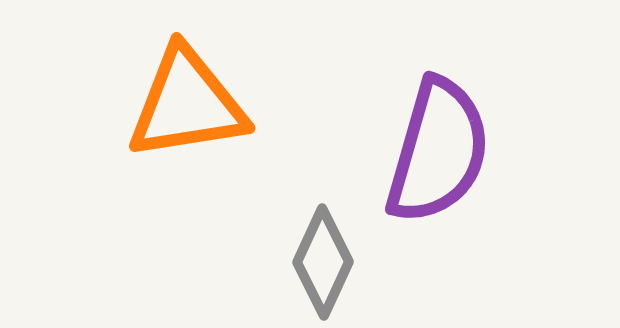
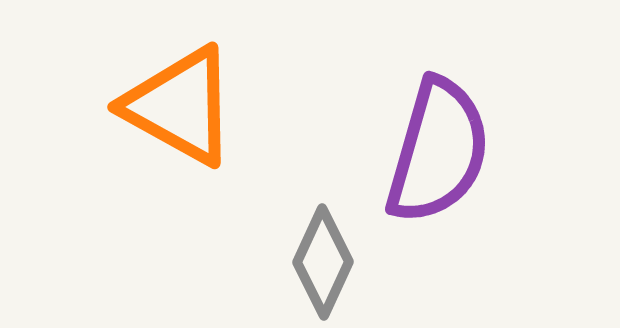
orange triangle: moved 7 px left, 2 px down; rotated 38 degrees clockwise
